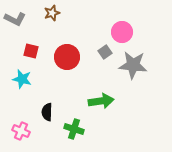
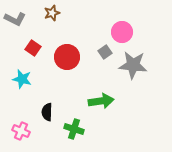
red square: moved 2 px right, 3 px up; rotated 21 degrees clockwise
